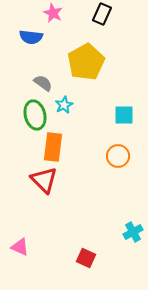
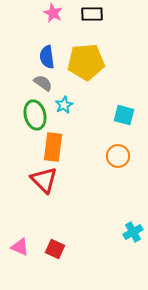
black rectangle: moved 10 px left; rotated 65 degrees clockwise
blue semicircle: moved 16 px right, 20 px down; rotated 75 degrees clockwise
yellow pentagon: rotated 24 degrees clockwise
cyan square: rotated 15 degrees clockwise
red square: moved 31 px left, 9 px up
